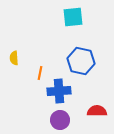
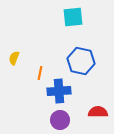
yellow semicircle: rotated 24 degrees clockwise
red semicircle: moved 1 px right, 1 px down
